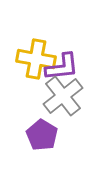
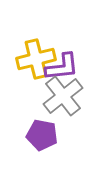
yellow cross: rotated 24 degrees counterclockwise
purple pentagon: rotated 20 degrees counterclockwise
